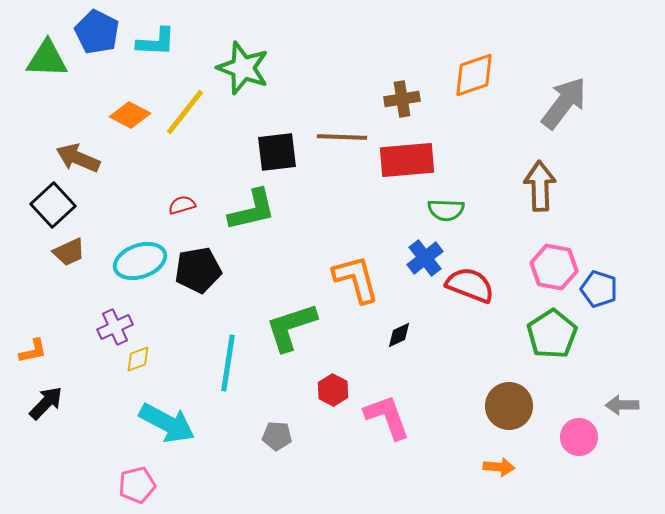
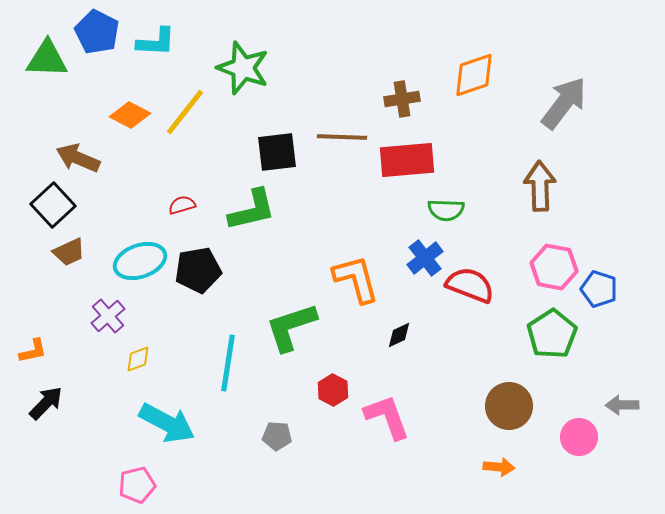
purple cross at (115, 327): moved 7 px left, 11 px up; rotated 16 degrees counterclockwise
